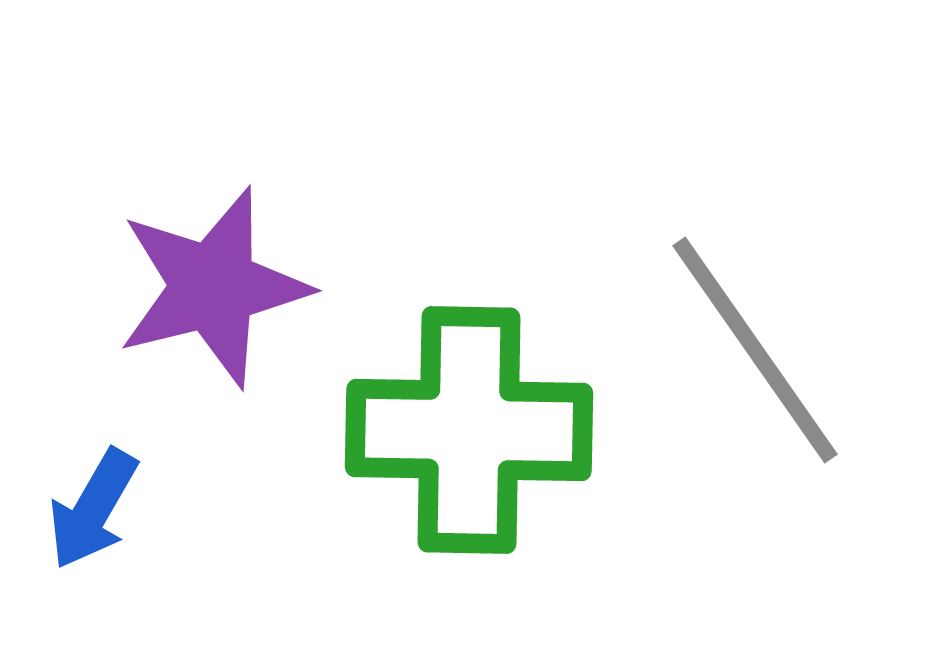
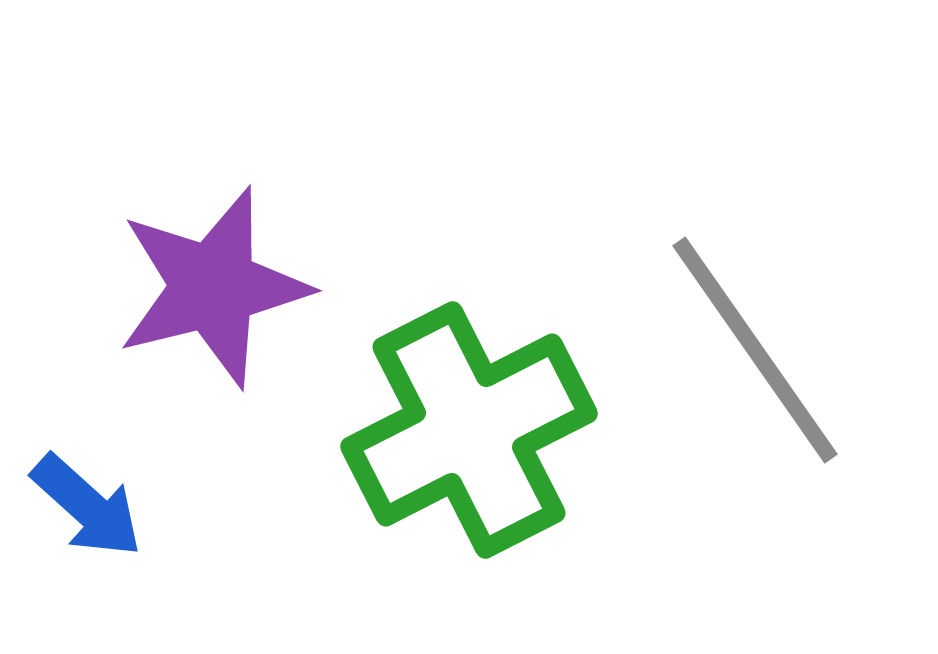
green cross: rotated 28 degrees counterclockwise
blue arrow: moved 6 px left, 3 px up; rotated 78 degrees counterclockwise
